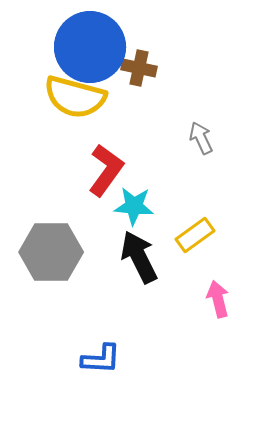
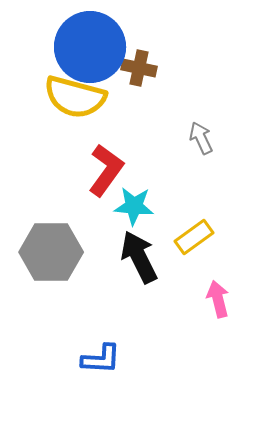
yellow rectangle: moved 1 px left, 2 px down
